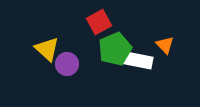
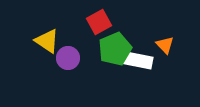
yellow triangle: moved 8 px up; rotated 8 degrees counterclockwise
purple circle: moved 1 px right, 6 px up
